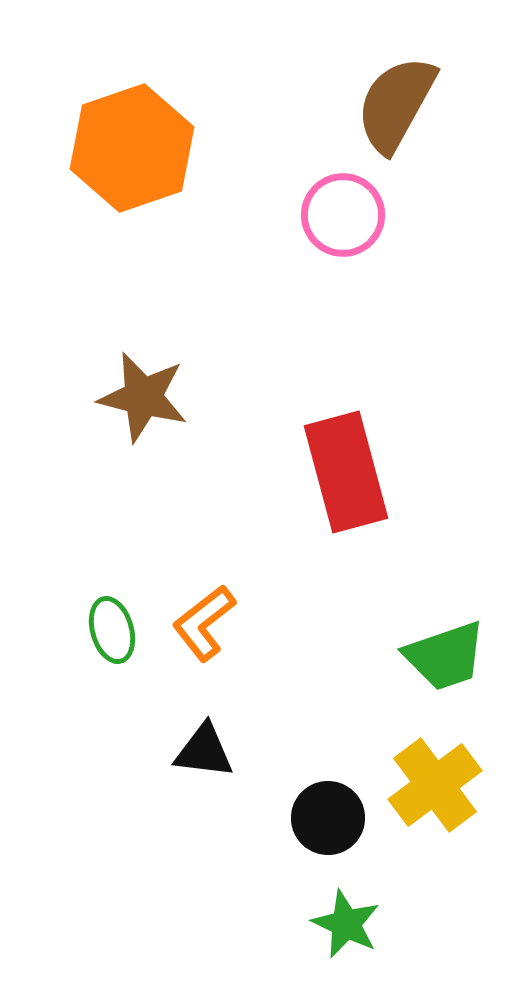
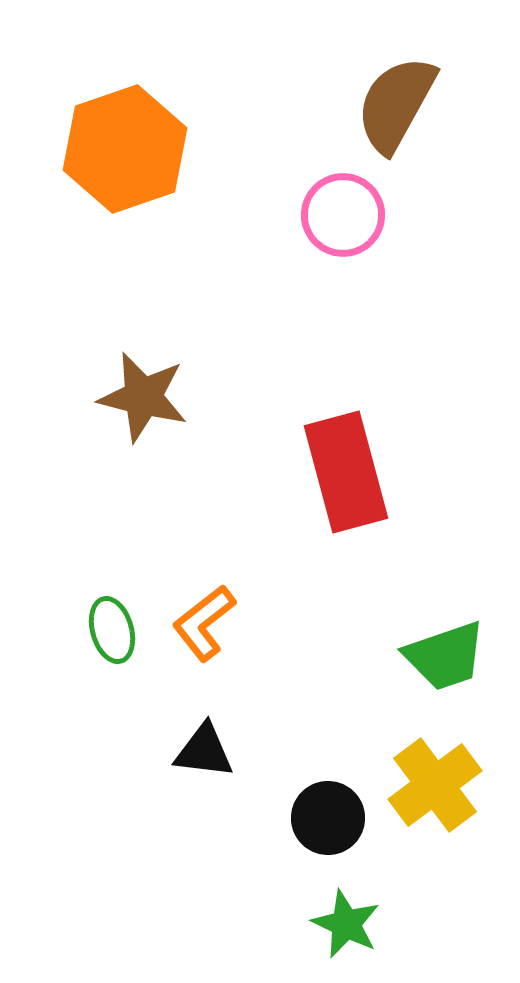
orange hexagon: moved 7 px left, 1 px down
